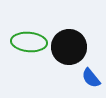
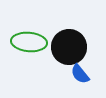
blue semicircle: moved 11 px left, 4 px up
